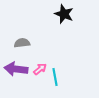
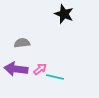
cyan line: rotated 66 degrees counterclockwise
